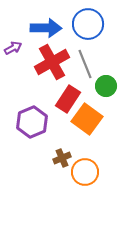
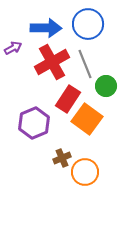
purple hexagon: moved 2 px right, 1 px down
